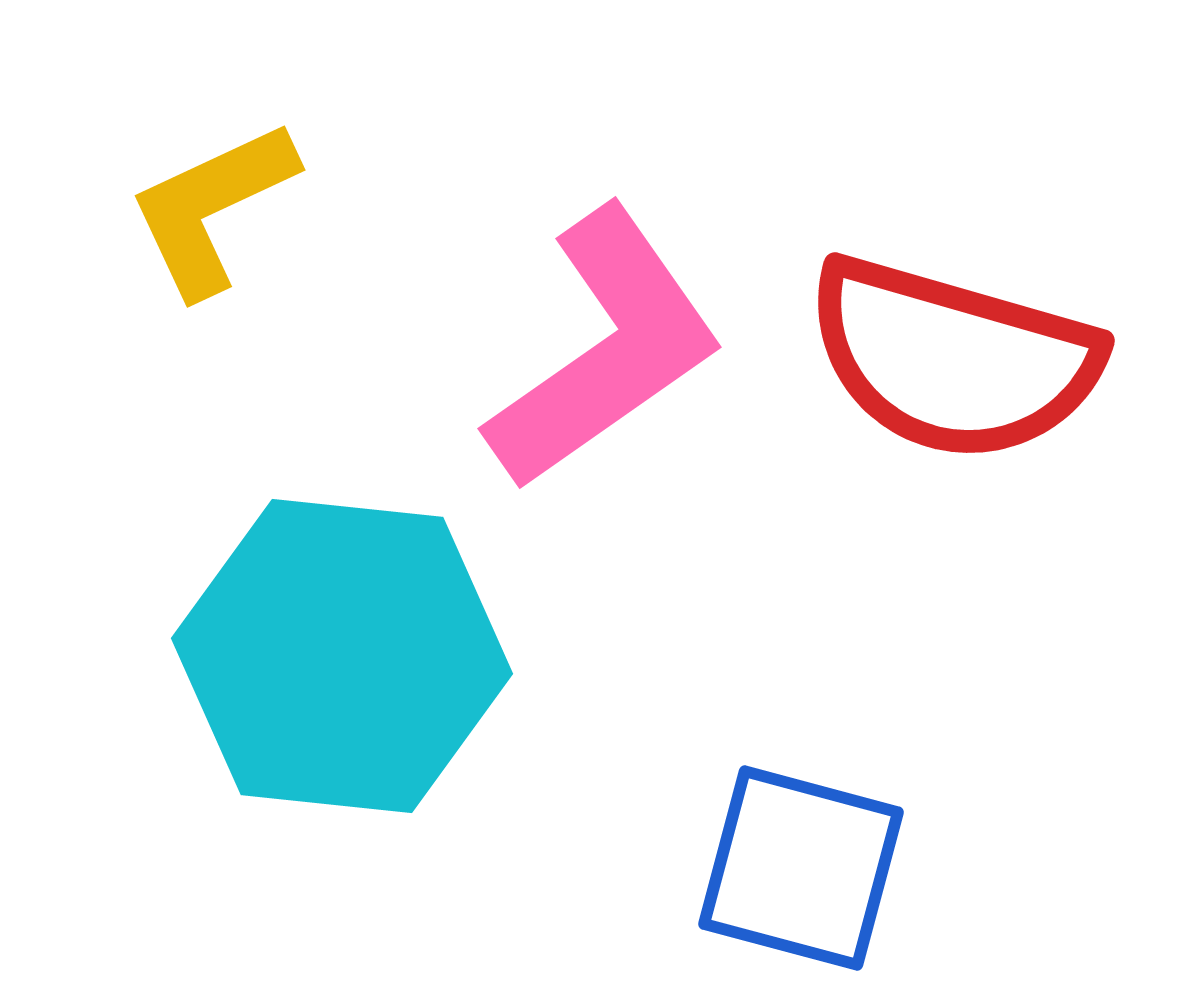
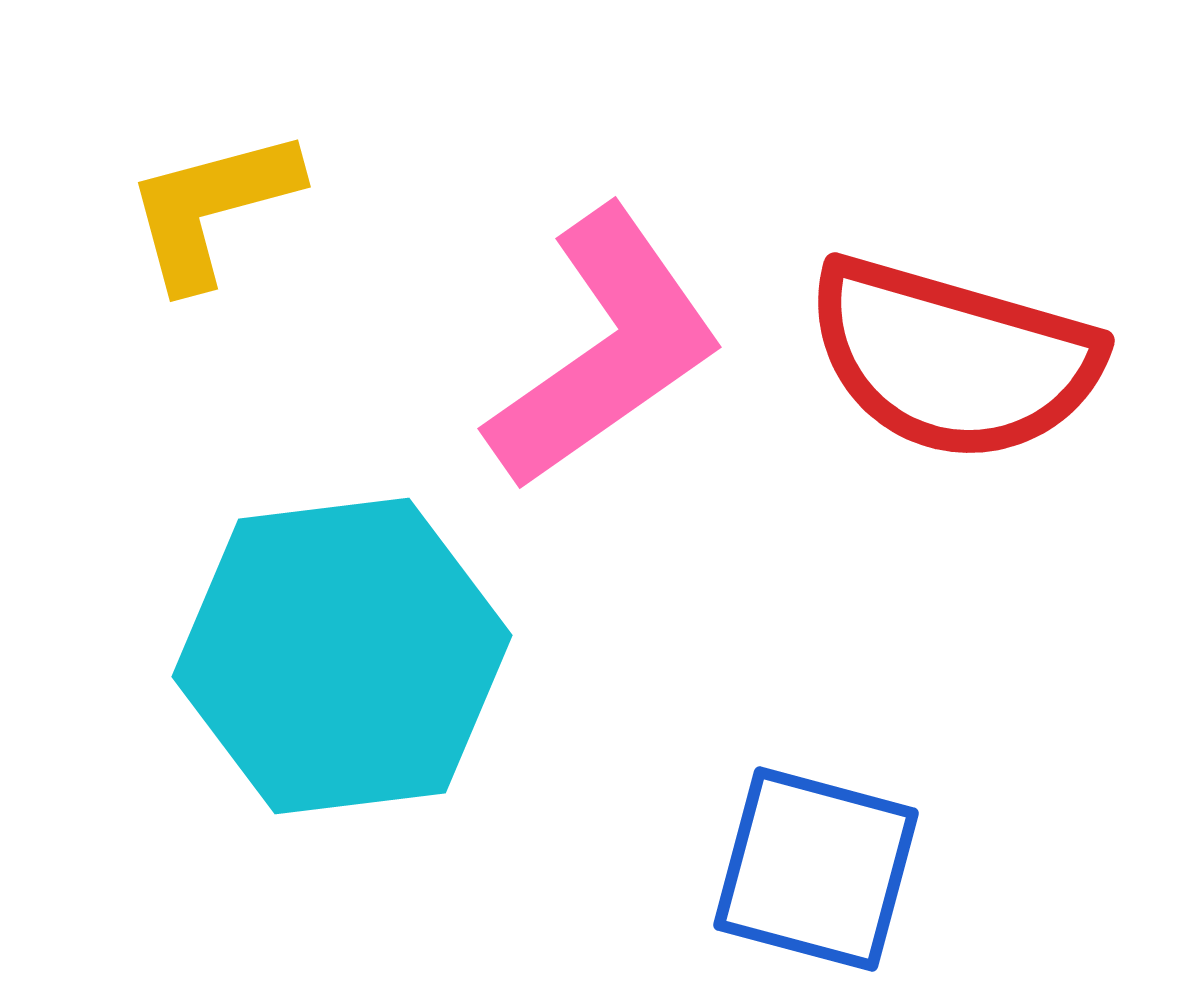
yellow L-shape: rotated 10 degrees clockwise
cyan hexagon: rotated 13 degrees counterclockwise
blue square: moved 15 px right, 1 px down
